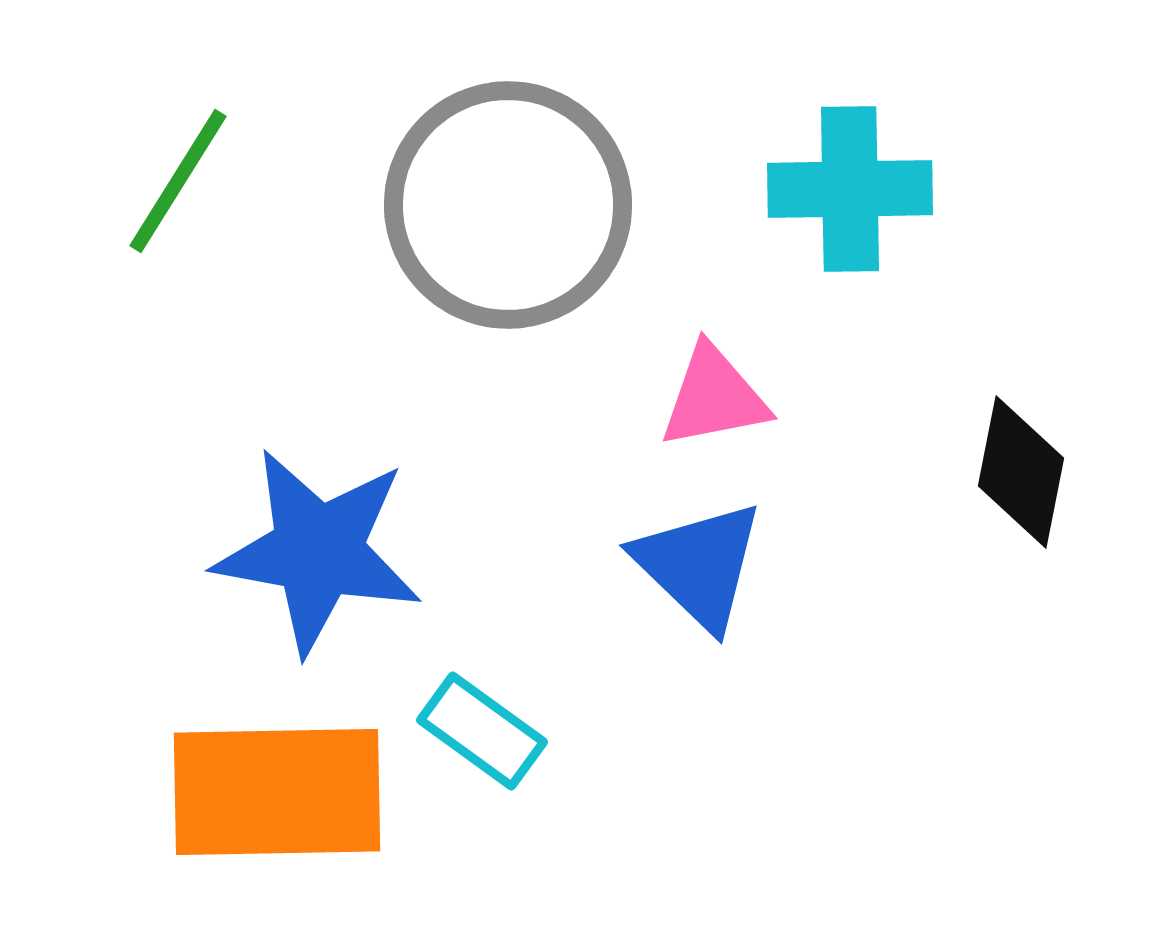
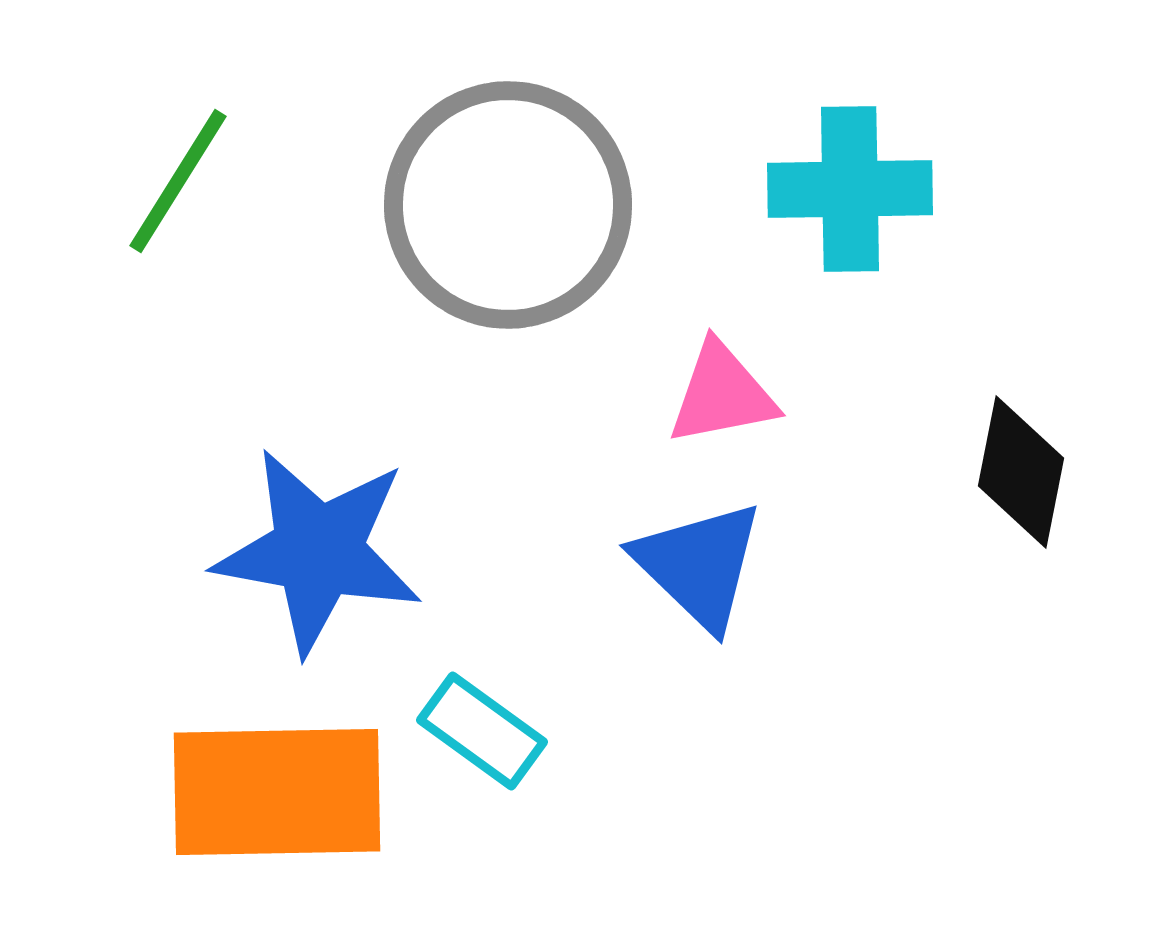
pink triangle: moved 8 px right, 3 px up
